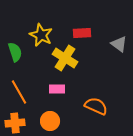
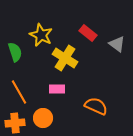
red rectangle: moved 6 px right; rotated 42 degrees clockwise
gray triangle: moved 2 px left
orange circle: moved 7 px left, 3 px up
